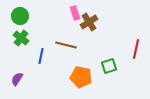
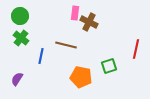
pink rectangle: rotated 24 degrees clockwise
brown cross: rotated 30 degrees counterclockwise
